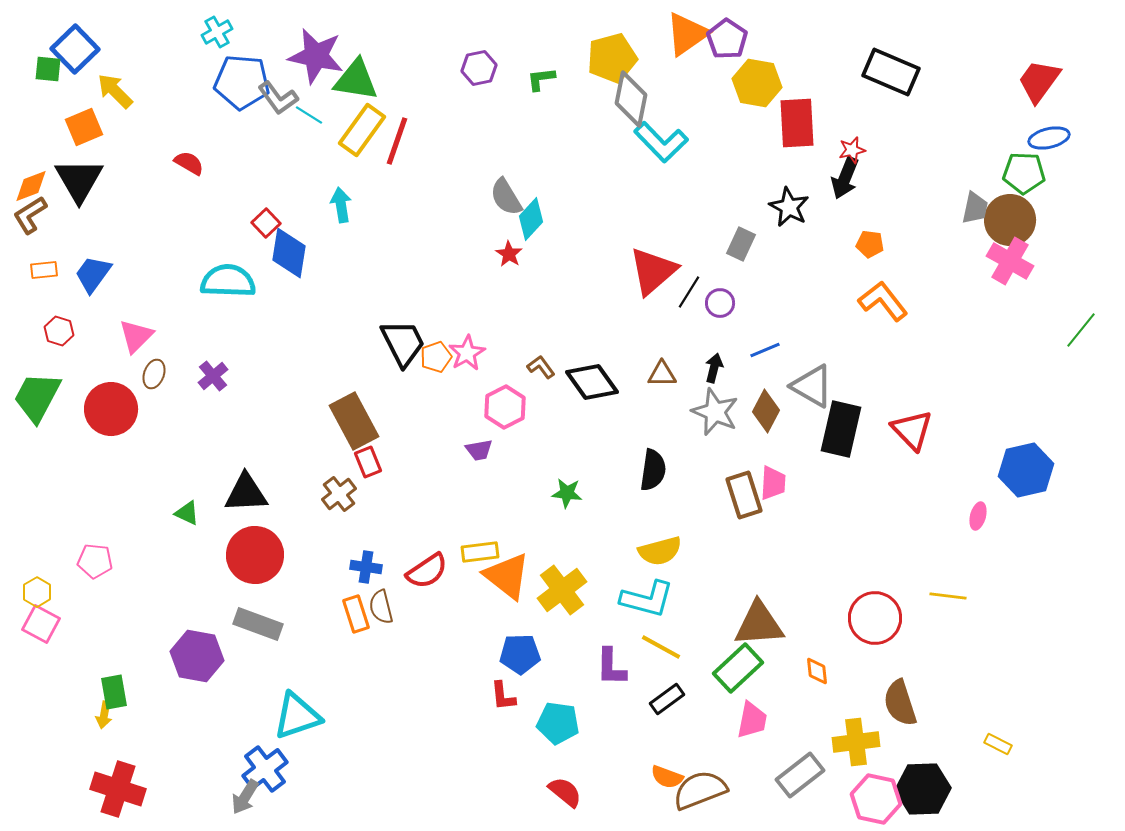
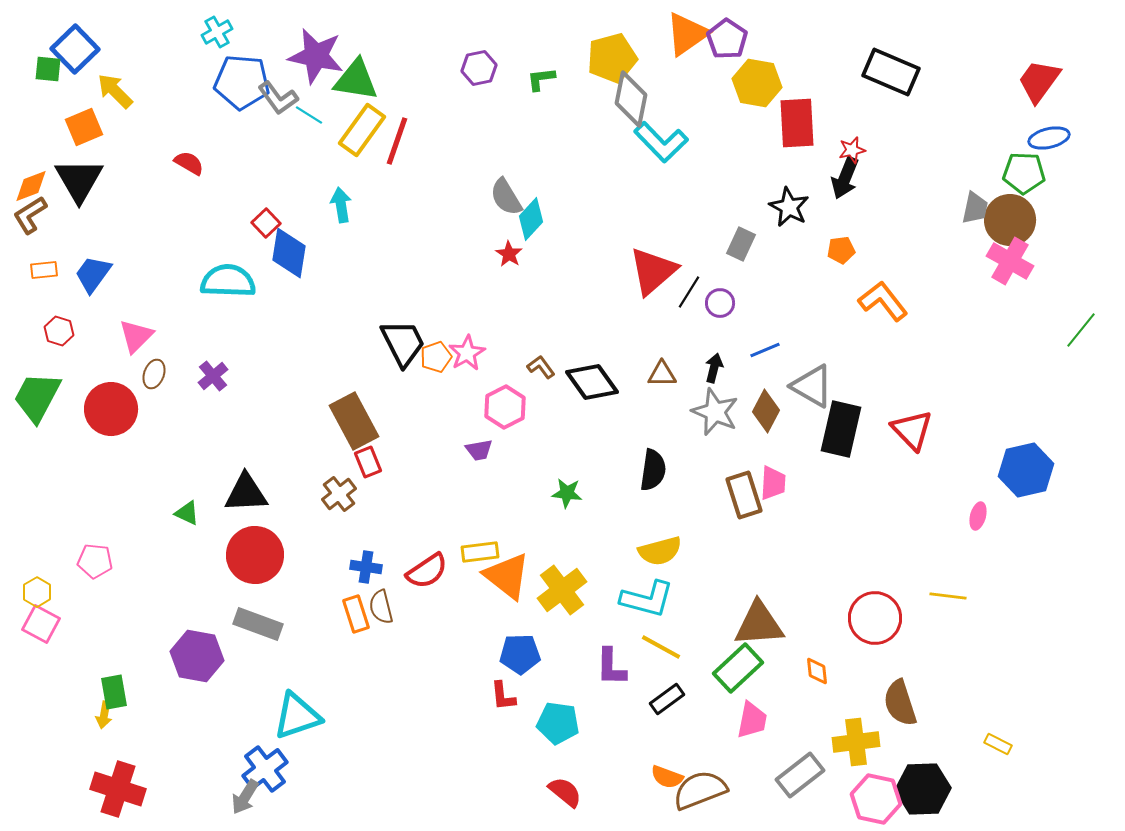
orange pentagon at (870, 244): moved 29 px left, 6 px down; rotated 16 degrees counterclockwise
